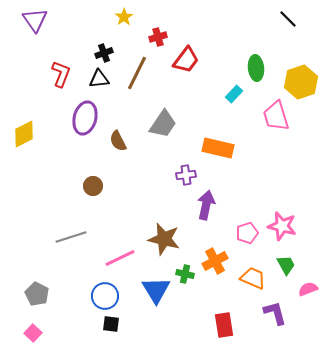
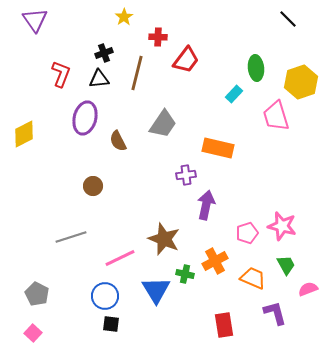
red cross: rotated 18 degrees clockwise
brown line: rotated 12 degrees counterclockwise
brown star: rotated 8 degrees clockwise
